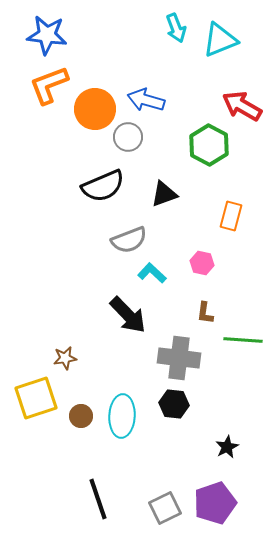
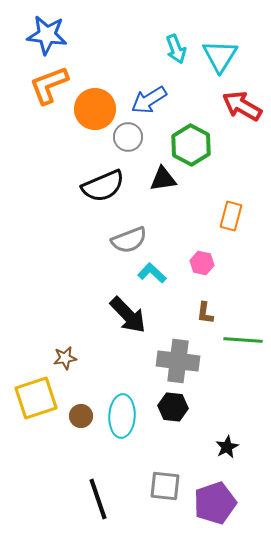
cyan arrow: moved 21 px down
cyan triangle: moved 16 px down; rotated 36 degrees counterclockwise
blue arrow: moved 3 px right; rotated 48 degrees counterclockwise
green hexagon: moved 18 px left
black triangle: moved 1 px left, 15 px up; rotated 12 degrees clockwise
gray cross: moved 1 px left, 3 px down
black hexagon: moved 1 px left, 3 px down
gray square: moved 22 px up; rotated 32 degrees clockwise
